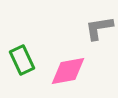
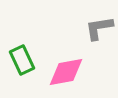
pink diamond: moved 2 px left, 1 px down
